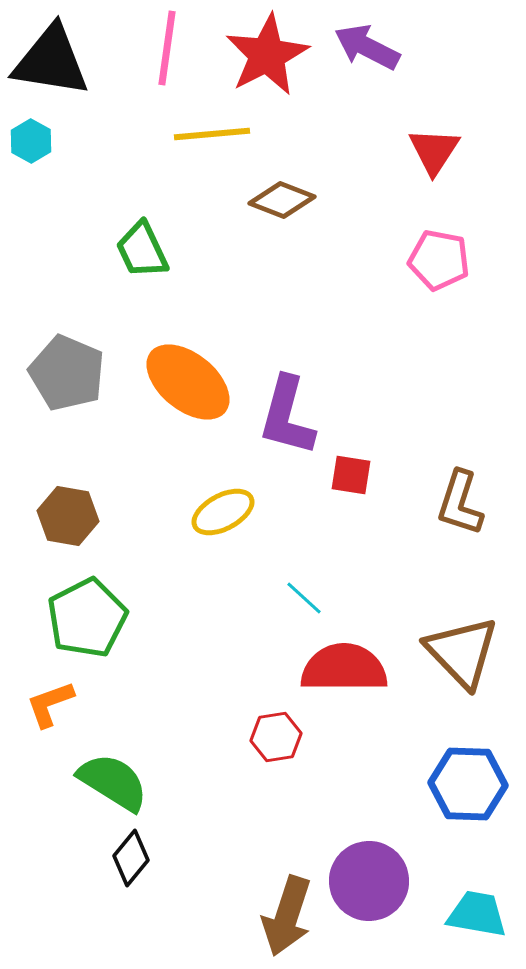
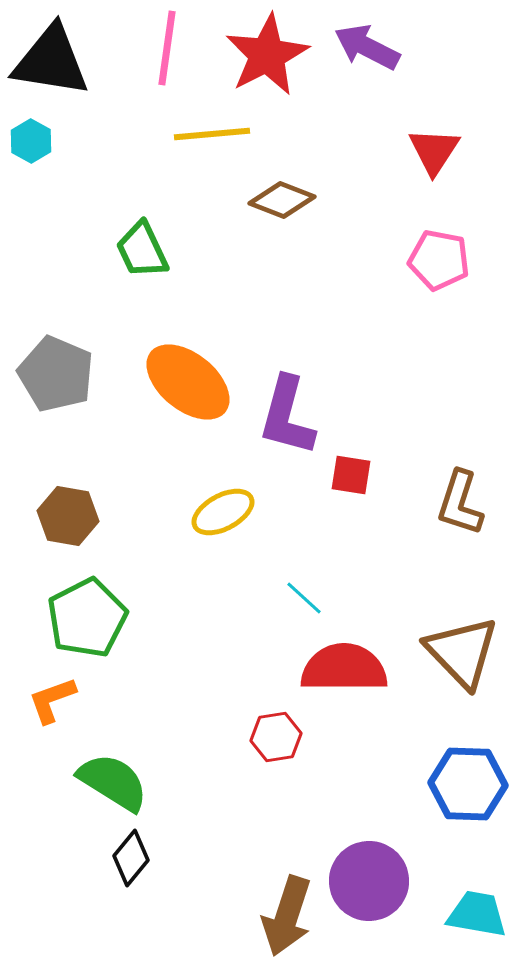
gray pentagon: moved 11 px left, 1 px down
orange L-shape: moved 2 px right, 4 px up
